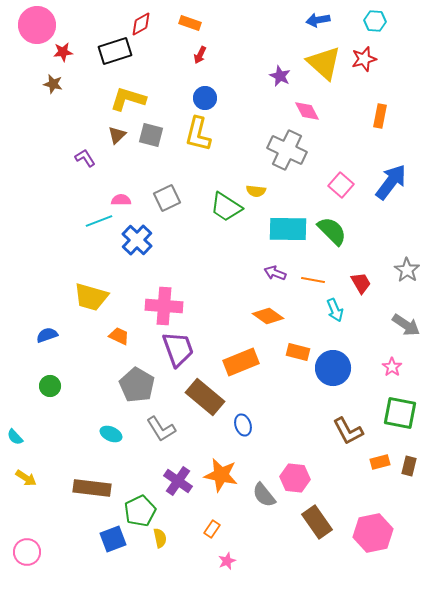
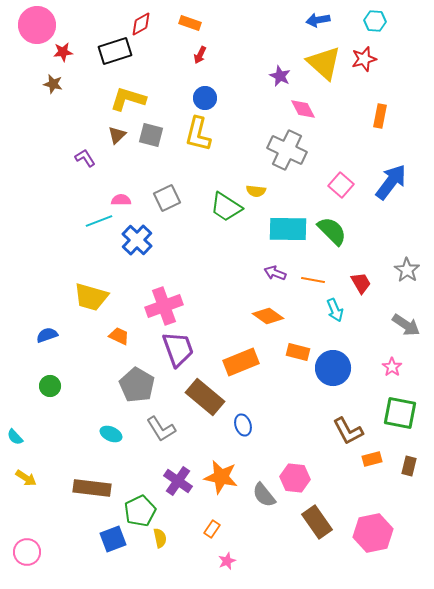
pink diamond at (307, 111): moved 4 px left, 2 px up
pink cross at (164, 306): rotated 24 degrees counterclockwise
orange rectangle at (380, 462): moved 8 px left, 3 px up
orange star at (221, 475): moved 2 px down
